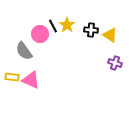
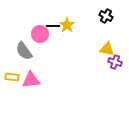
black line: rotated 64 degrees counterclockwise
black cross: moved 15 px right, 14 px up; rotated 24 degrees clockwise
yellow triangle: moved 3 px left, 14 px down; rotated 21 degrees counterclockwise
purple cross: moved 1 px up
pink triangle: rotated 30 degrees counterclockwise
